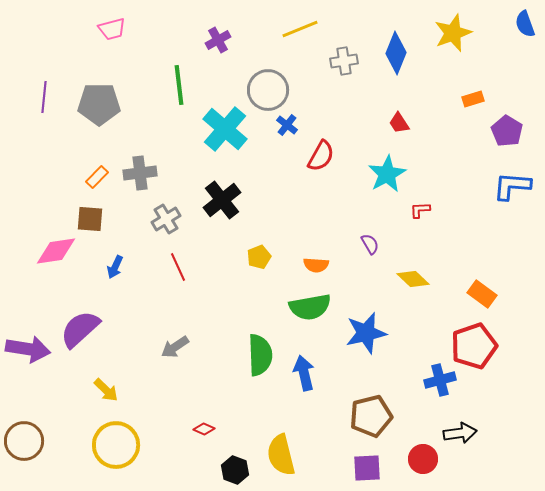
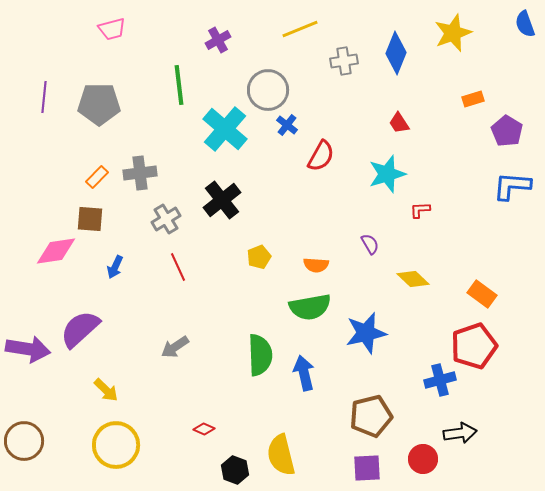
cyan star at (387, 174): rotated 12 degrees clockwise
